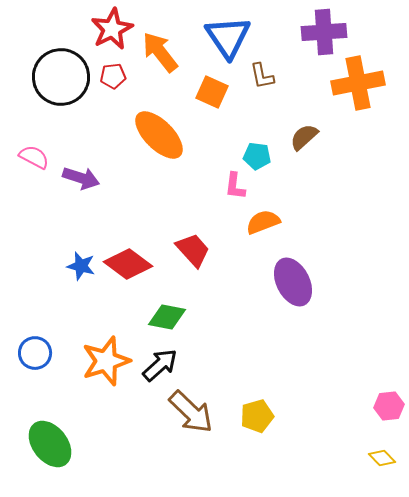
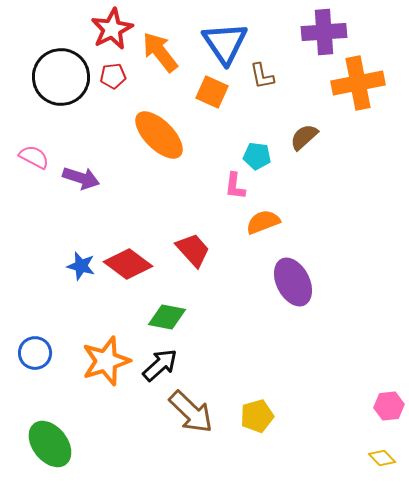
blue triangle: moved 3 px left, 6 px down
